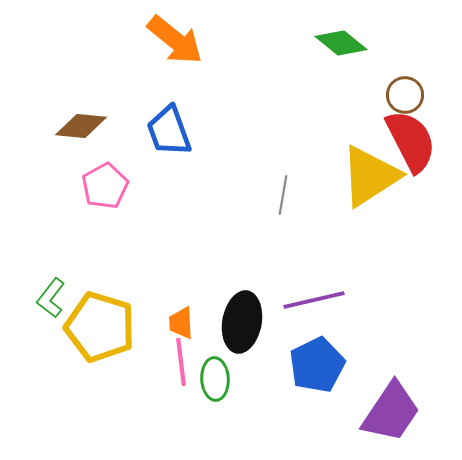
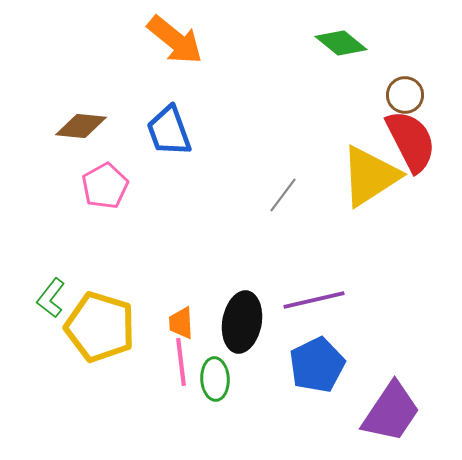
gray line: rotated 27 degrees clockwise
